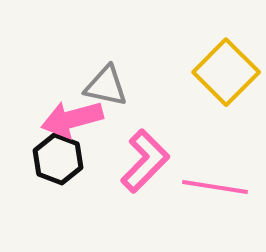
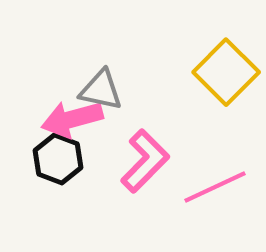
gray triangle: moved 5 px left, 4 px down
pink line: rotated 34 degrees counterclockwise
